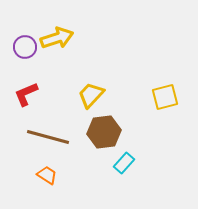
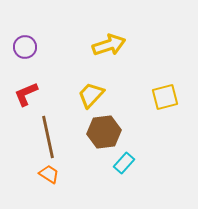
yellow arrow: moved 52 px right, 7 px down
brown line: rotated 63 degrees clockwise
orange trapezoid: moved 2 px right, 1 px up
